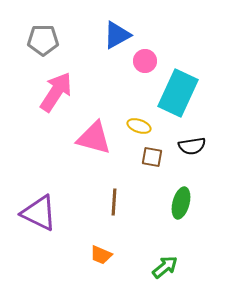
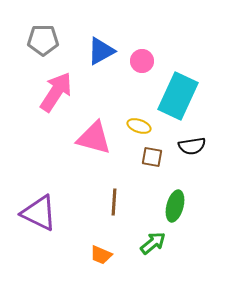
blue triangle: moved 16 px left, 16 px down
pink circle: moved 3 px left
cyan rectangle: moved 3 px down
green ellipse: moved 6 px left, 3 px down
green arrow: moved 12 px left, 24 px up
